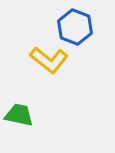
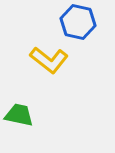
blue hexagon: moved 3 px right, 5 px up; rotated 8 degrees counterclockwise
